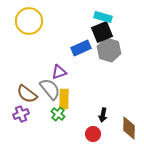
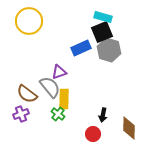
gray semicircle: moved 2 px up
